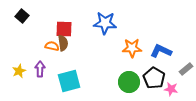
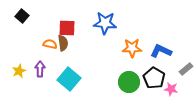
red square: moved 3 px right, 1 px up
orange semicircle: moved 2 px left, 2 px up
cyan square: moved 2 px up; rotated 35 degrees counterclockwise
